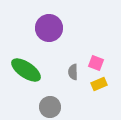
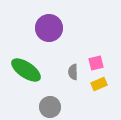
pink square: rotated 35 degrees counterclockwise
